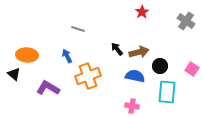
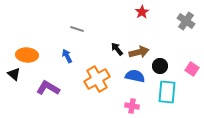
gray line: moved 1 px left
orange cross: moved 9 px right, 3 px down; rotated 10 degrees counterclockwise
